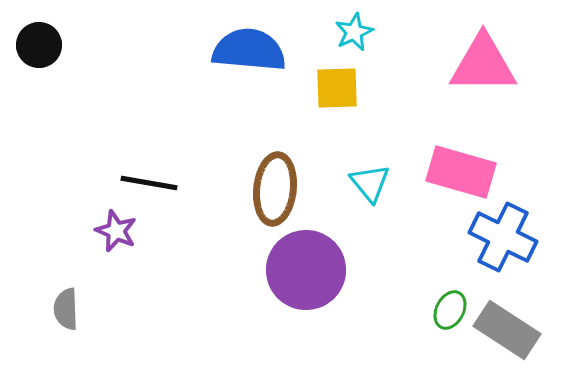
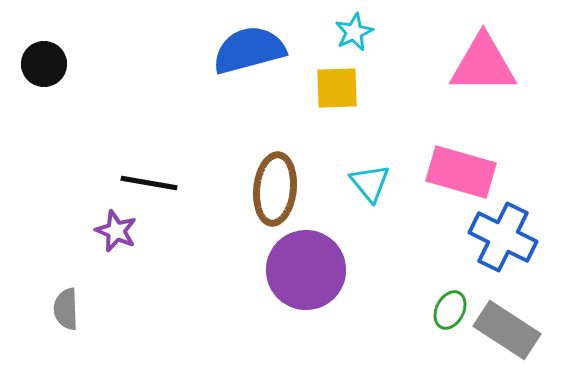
black circle: moved 5 px right, 19 px down
blue semicircle: rotated 20 degrees counterclockwise
